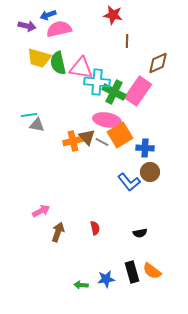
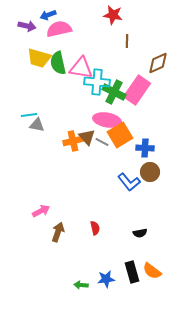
pink rectangle: moved 1 px left, 1 px up
